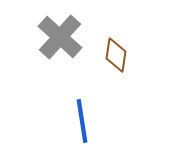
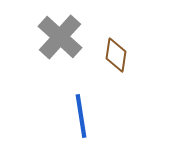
blue line: moved 1 px left, 5 px up
